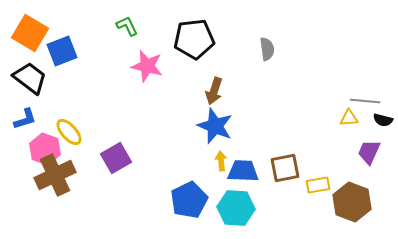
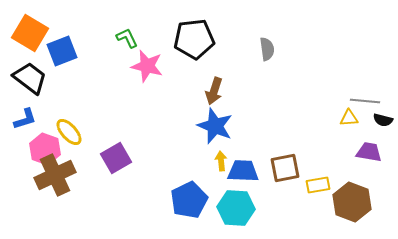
green L-shape: moved 12 px down
purple trapezoid: rotated 76 degrees clockwise
